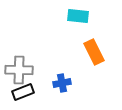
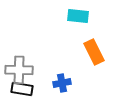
black rectangle: moved 1 px left, 3 px up; rotated 30 degrees clockwise
